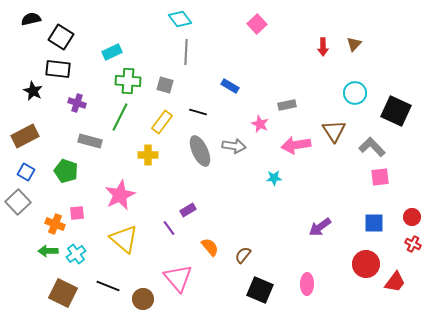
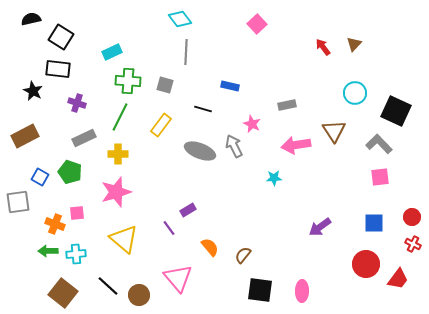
red arrow at (323, 47): rotated 144 degrees clockwise
blue rectangle at (230, 86): rotated 18 degrees counterclockwise
black line at (198, 112): moved 5 px right, 3 px up
yellow rectangle at (162, 122): moved 1 px left, 3 px down
pink star at (260, 124): moved 8 px left
gray rectangle at (90, 141): moved 6 px left, 3 px up; rotated 40 degrees counterclockwise
gray arrow at (234, 146): rotated 125 degrees counterclockwise
gray L-shape at (372, 147): moved 7 px right, 3 px up
gray ellipse at (200, 151): rotated 44 degrees counterclockwise
yellow cross at (148, 155): moved 30 px left, 1 px up
green pentagon at (66, 171): moved 4 px right, 1 px down
blue square at (26, 172): moved 14 px right, 5 px down
pink star at (120, 195): moved 4 px left, 3 px up; rotated 8 degrees clockwise
gray square at (18, 202): rotated 35 degrees clockwise
cyan cross at (76, 254): rotated 30 degrees clockwise
red trapezoid at (395, 282): moved 3 px right, 3 px up
pink ellipse at (307, 284): moved 5 px left, 7 px down
black line at (108, 286): rotated 20 degrees clockwise
black square at (260, 290): rotated 16 degrees counterclockwise
brown square at (63, 293): rotated 12 degrees clockwise
brown circle at (143, 299): moved 4 px left, 4 px up
